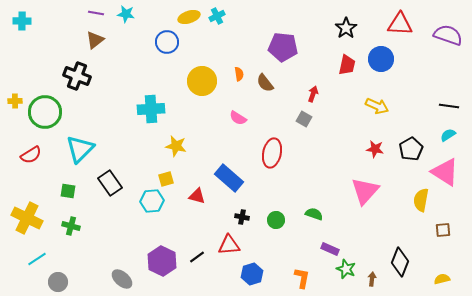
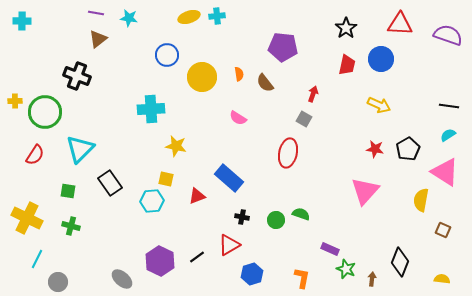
cyan star at (126, 14): moved 3 px right, 4 px down
cyan cross at (217, 16): rotated 21 degrees clockwise
brown triangle at (95, 40): moved 3 px right, 1 px up
blue circle at (167, 42): moved 13 px down
yellow circle at (202, 81): moved 4 px up
yellow arrow at (377, 106): moved 2 px right, 1 px up
black pentagon at (411, 149): moved 3 px left
red ellipse at (272, 153): moved 16 px right
red semicircle at (31, 155): moved 4 px right; rotated 25 degrees counterclockwise
yellow square at (166, 179): rotated 28 degrees clockwise
red triangle at (197, 196): rotated 36 degrees counterclockwise
green semicircle at (314, 214): moved 13 px left
brown square at (443, 230): rotated 28 degrees clockwise
red triangle at (229, 245): rotated 25 degrees counterclockwise
cyan line at (37, 259): rotated 30 degrees counterclockwise
purple hexagon at (162, 261): moved 2 px left
yellow semicircle at (442, 279): rotated 21 degrees clockwise
